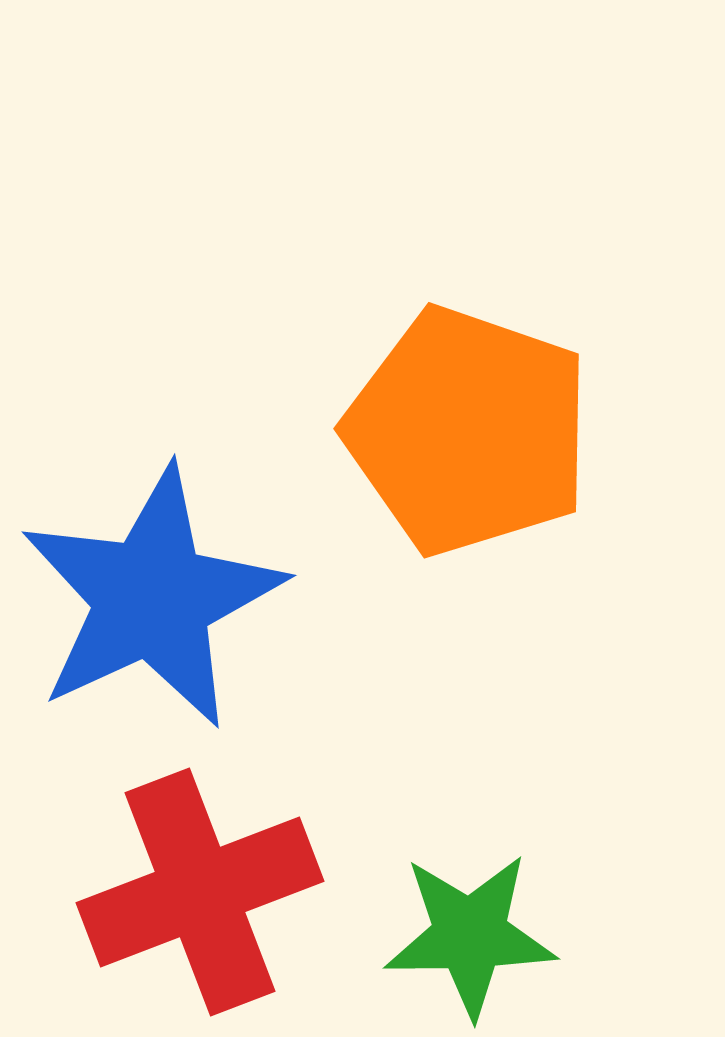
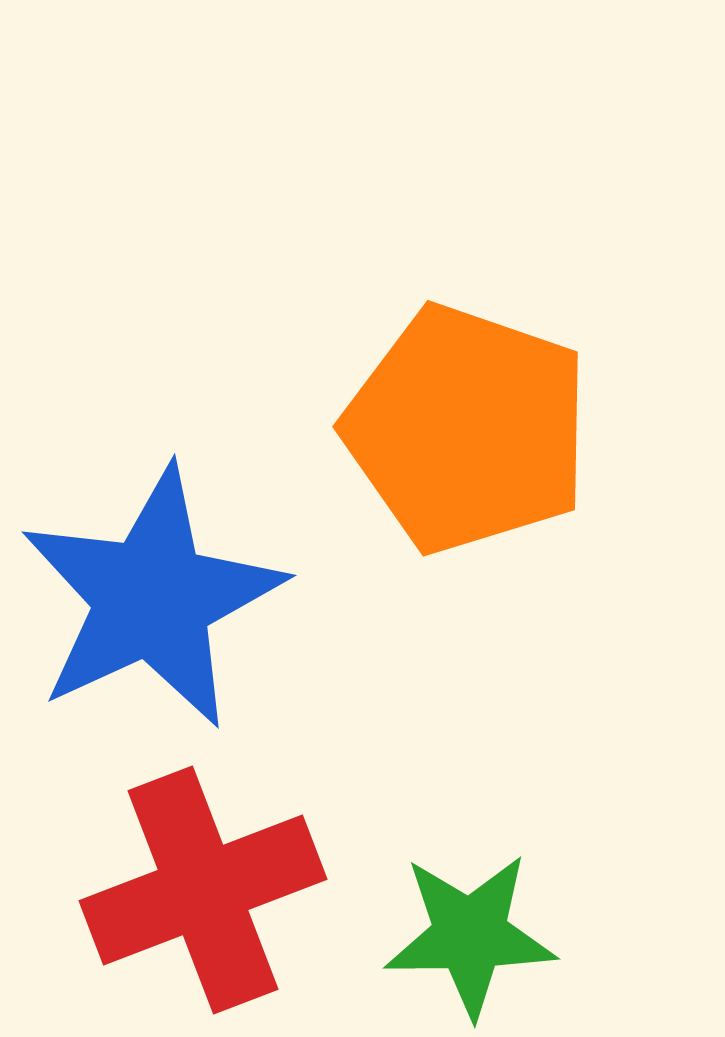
orange pentagon: moved 1 px left, 2 px up
red cross: moved 3 px right, 2 px up
